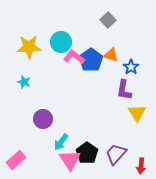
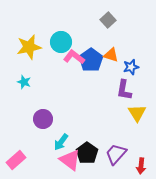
yellow star: rotated 10 degrees counterclockwise
blue star: rotated 21 degrees clockwise
pink triangle: rotated 20 degrees counterclockwise
